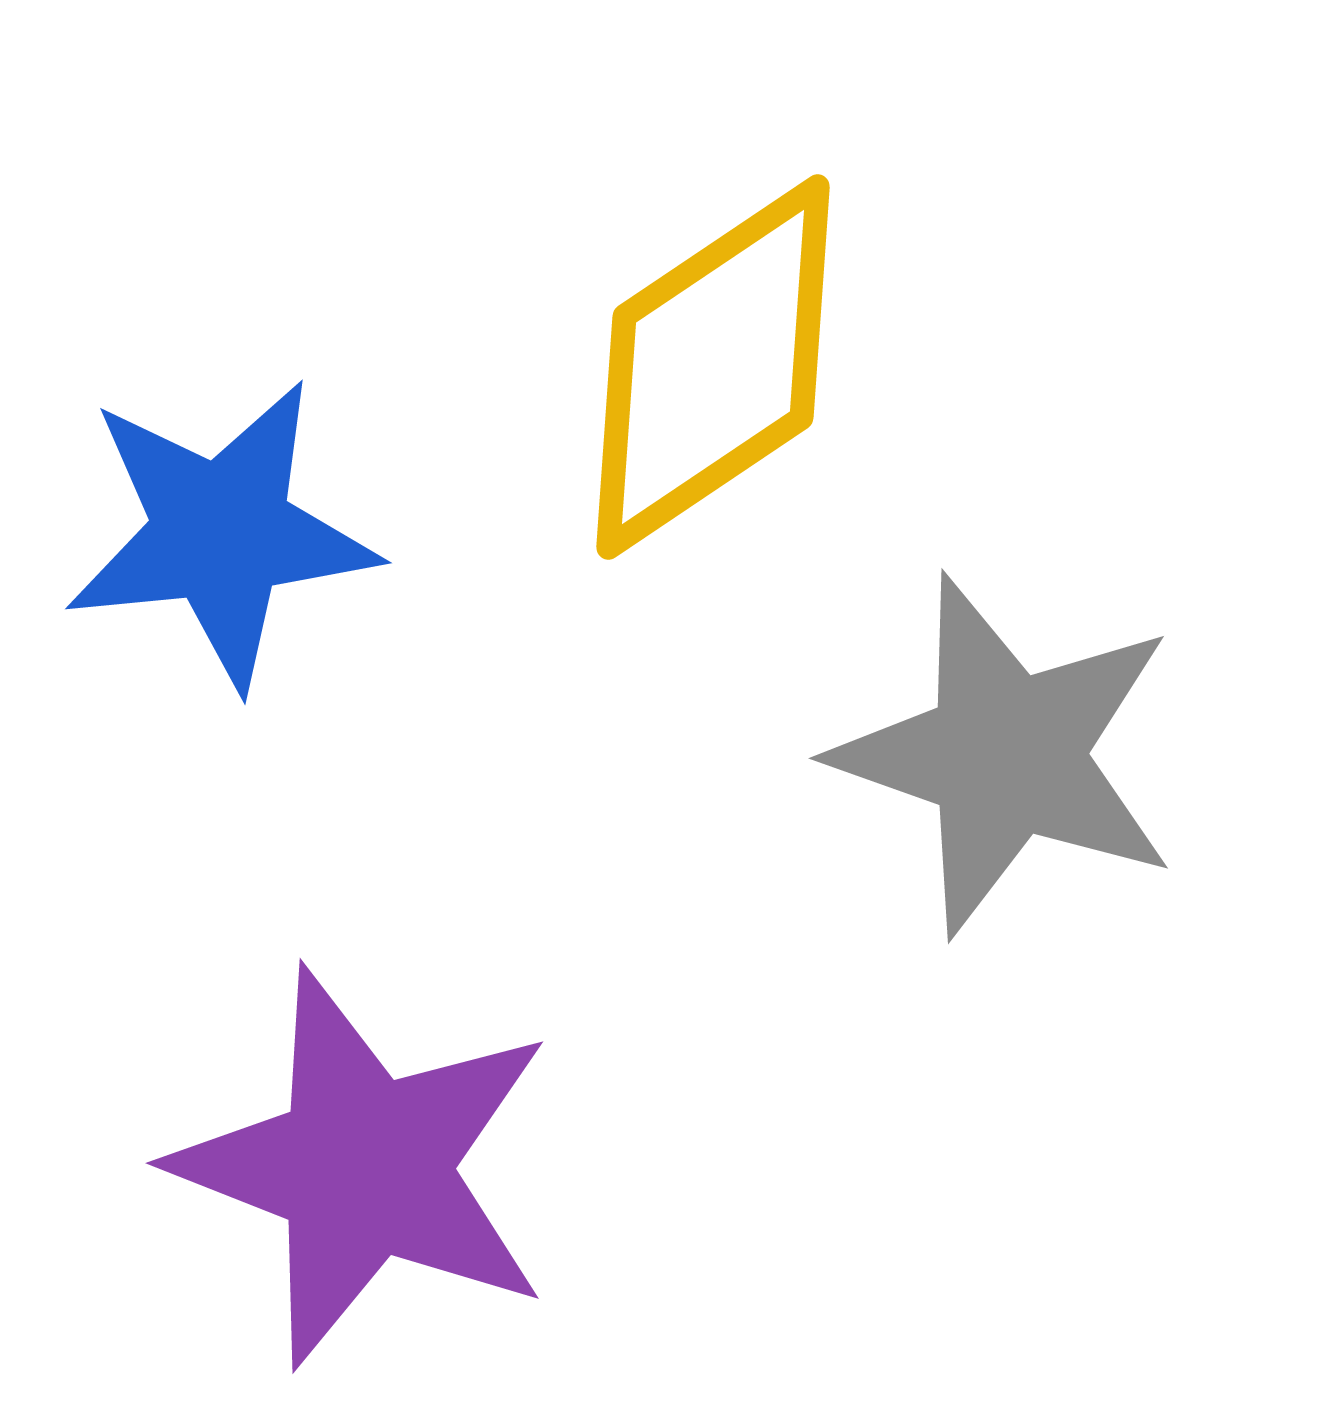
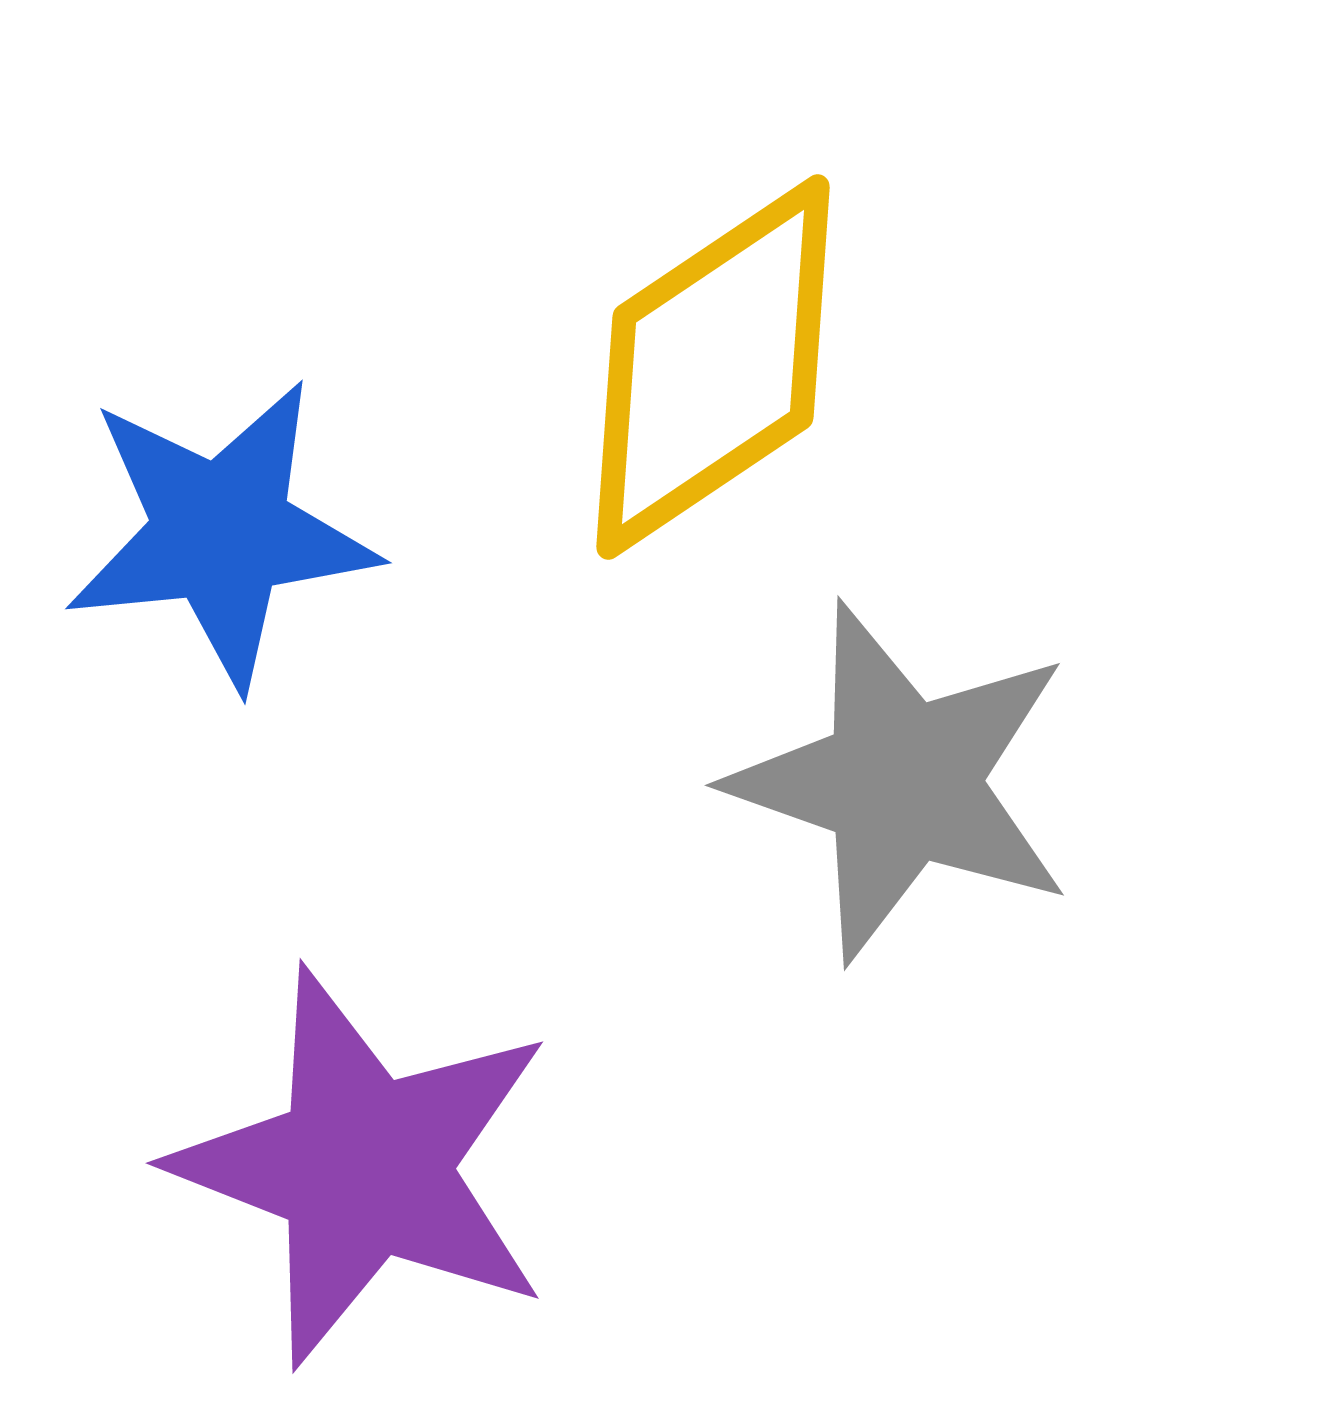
gray star: moved 104 px left, 27 px down
